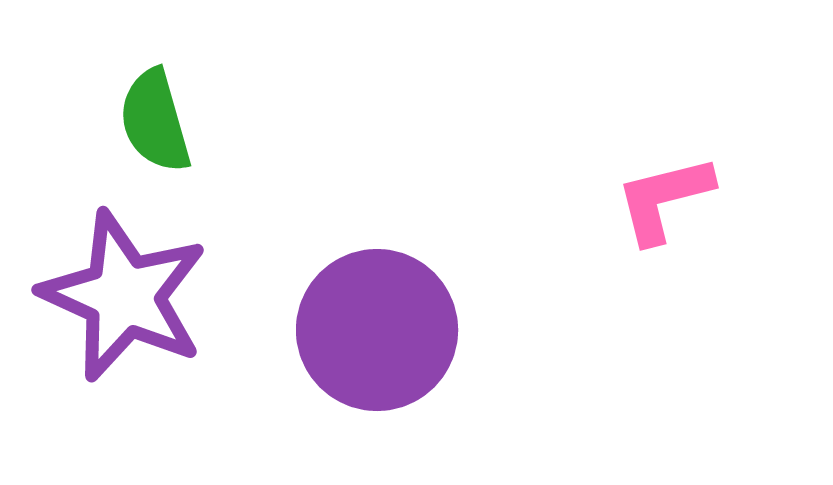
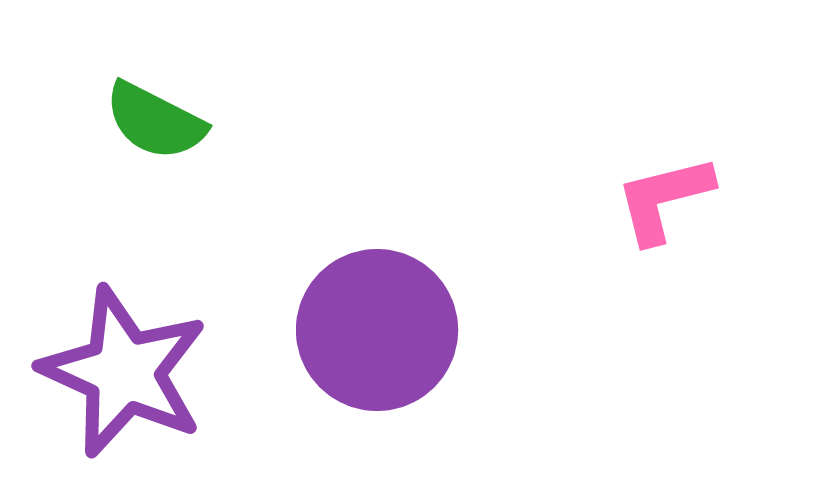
green semicircle: rotated 47 degrees counterclockwise
purple star: moved 76 px down
